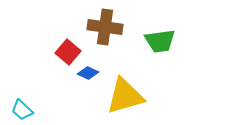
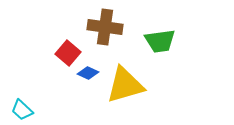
red square: moved 1 px down
yellow triangle: moved 11 px up
